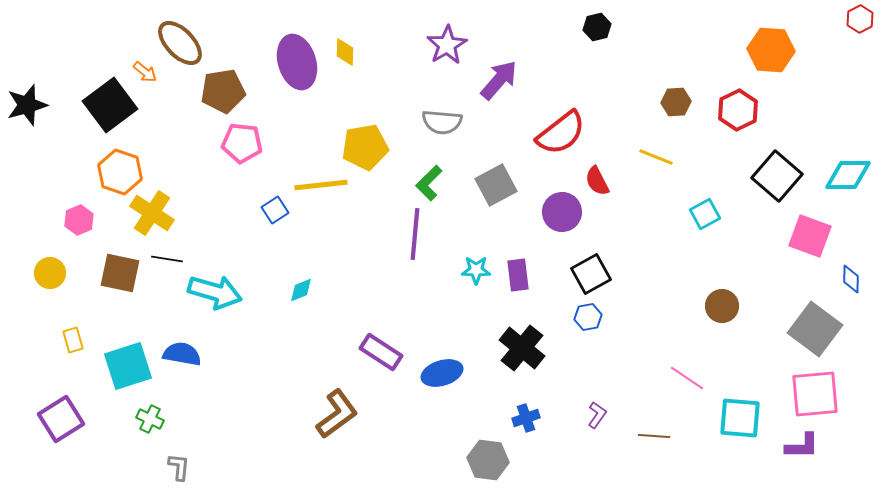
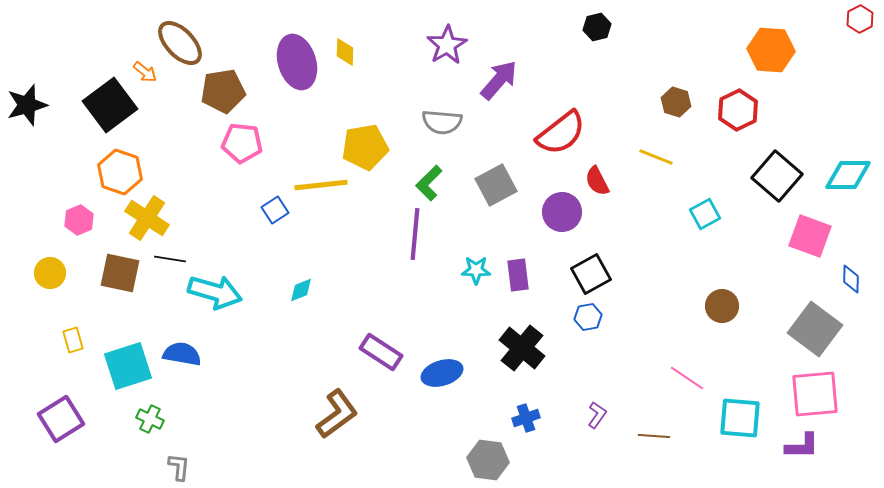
brown hexagon at (676, 102): rotated 20 degrees clockwise
yellow cross at (152, 213): moved 5 px left, 5 px down
black line at (167, 259): moved 3 px right
